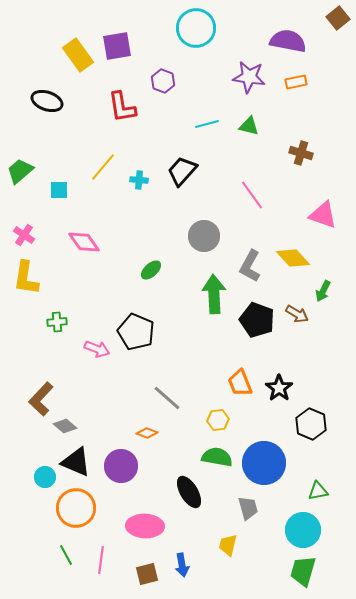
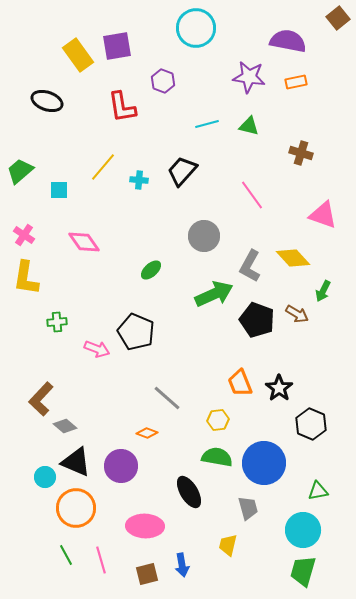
green arrow at (214, 294): rotated 69 degrees clockwise
pink line at (101, 560): rotated 24 degrees counterclockwise
